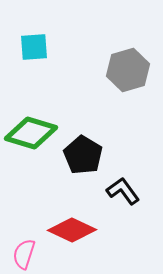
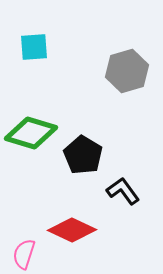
gray hexagon: moved 1 px left, 1 px down
